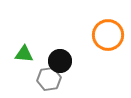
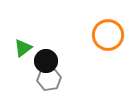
green triangle: moved 1 px left, 6 px up; rotated 42 degrees counterclockwise
black circle: moved 14 px left
